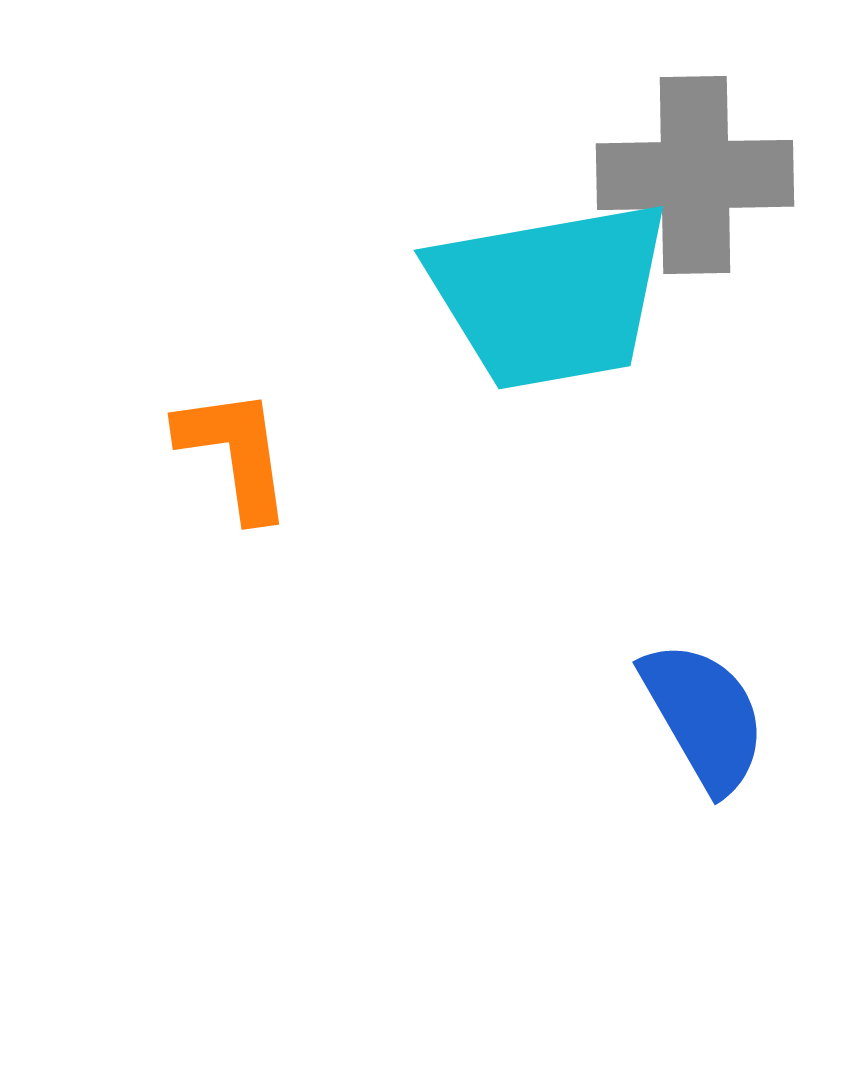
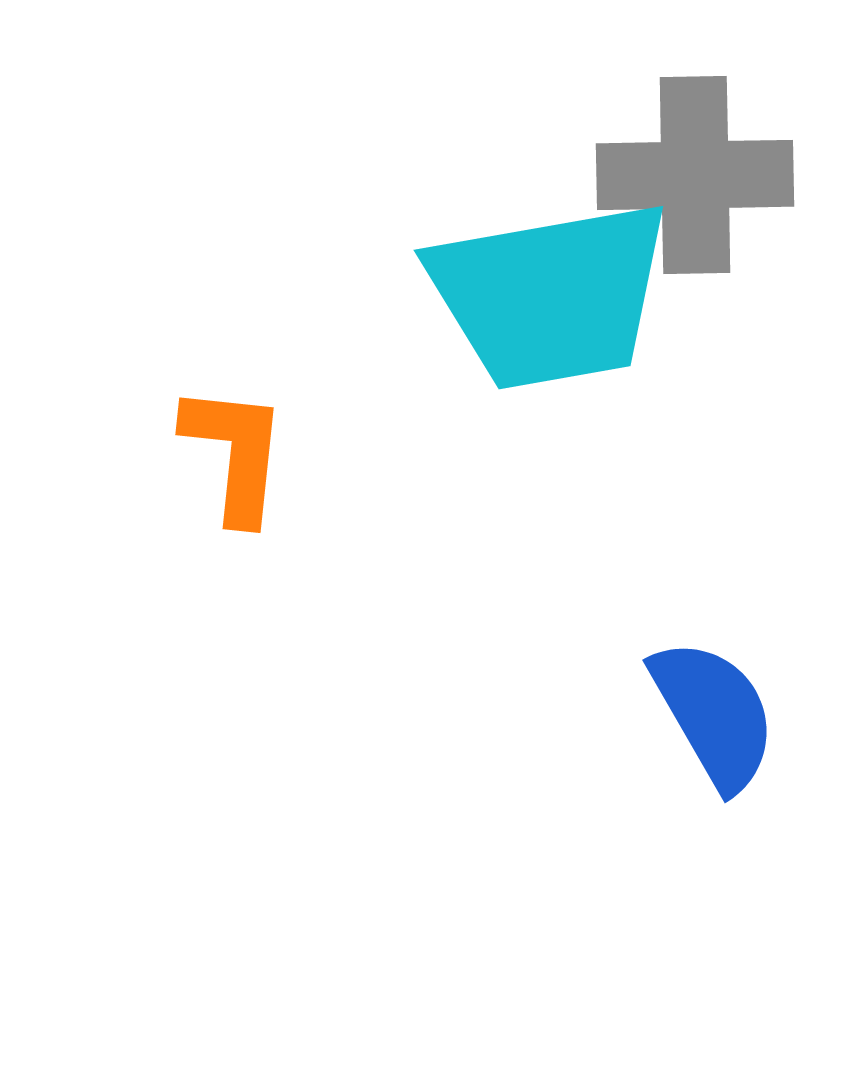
orange L-shape: rotated 14 degrees clockwise
blue semicircle: moved 10 px right, 2 px up
